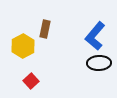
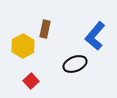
black ellipse: moved 24 px left, 1 px down; rotated 20 degrees counterclockwise
